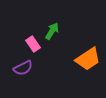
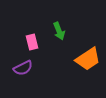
green arrow: moved 7 px right; rotated 126 degrees clockwise
pink rectangle: moved 1 px left, 2 px up; rotated 21 degrees clockwise
